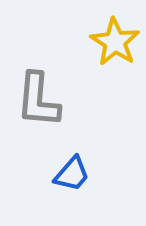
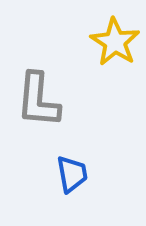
blue trapezoid: rotated 51 degrees counterclockwise
